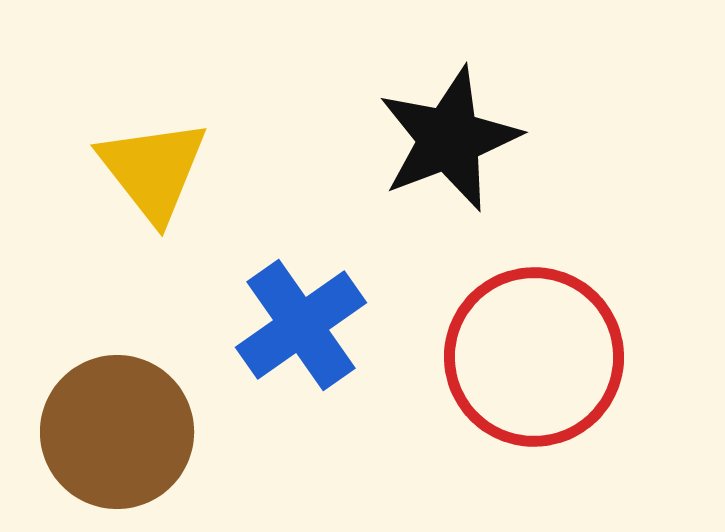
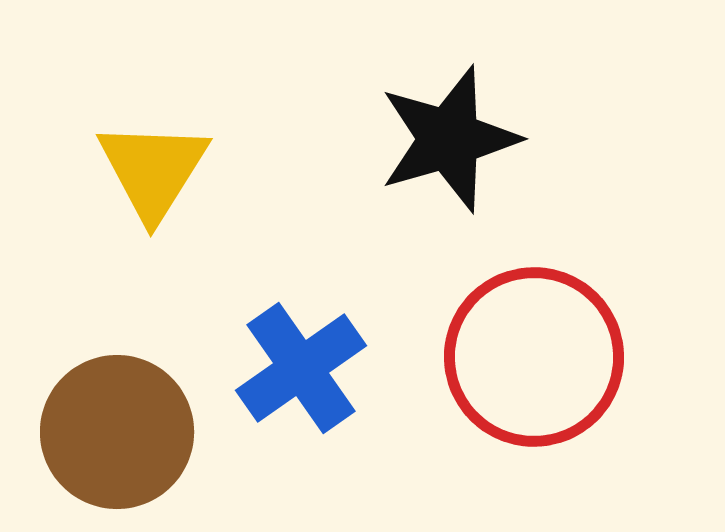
black star: rotated 5 degrees clockwise
yellow triangle: rotated 10 degrees clockwise
blue cross: moved 43 px down
